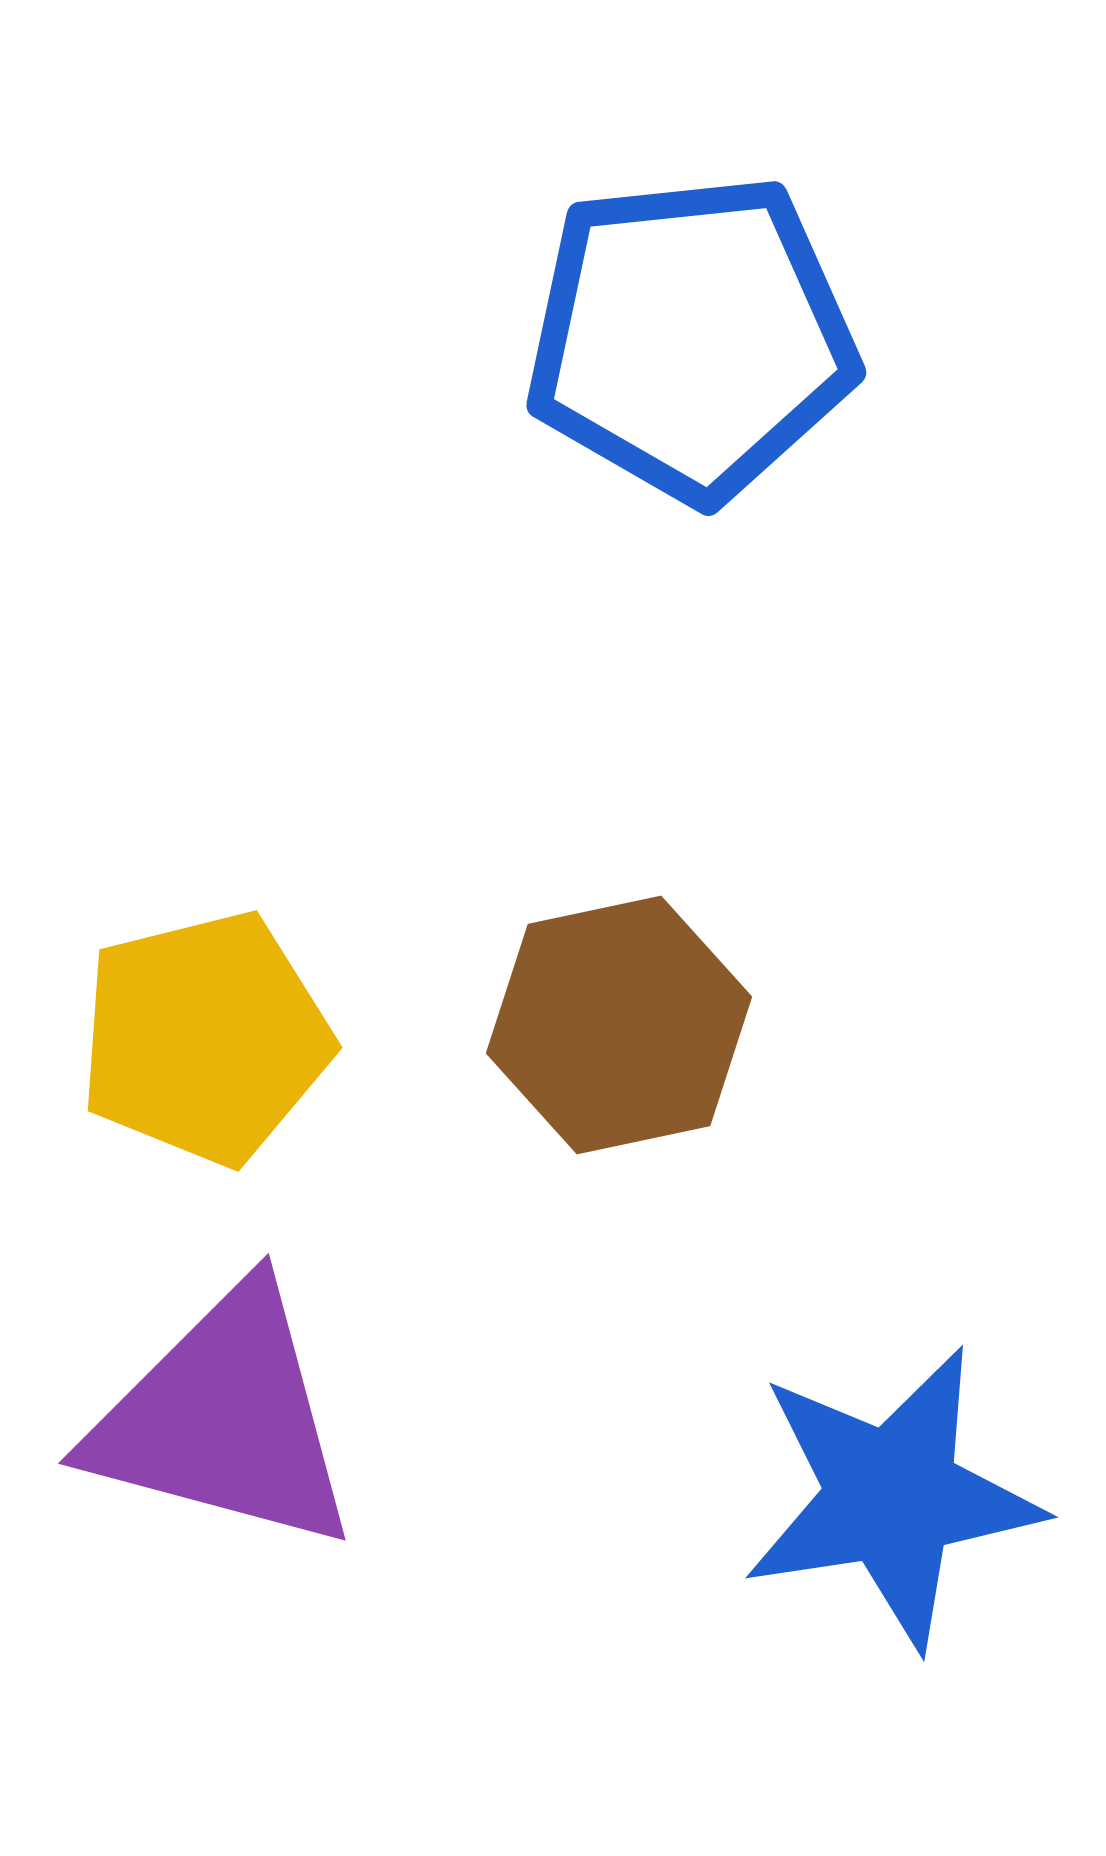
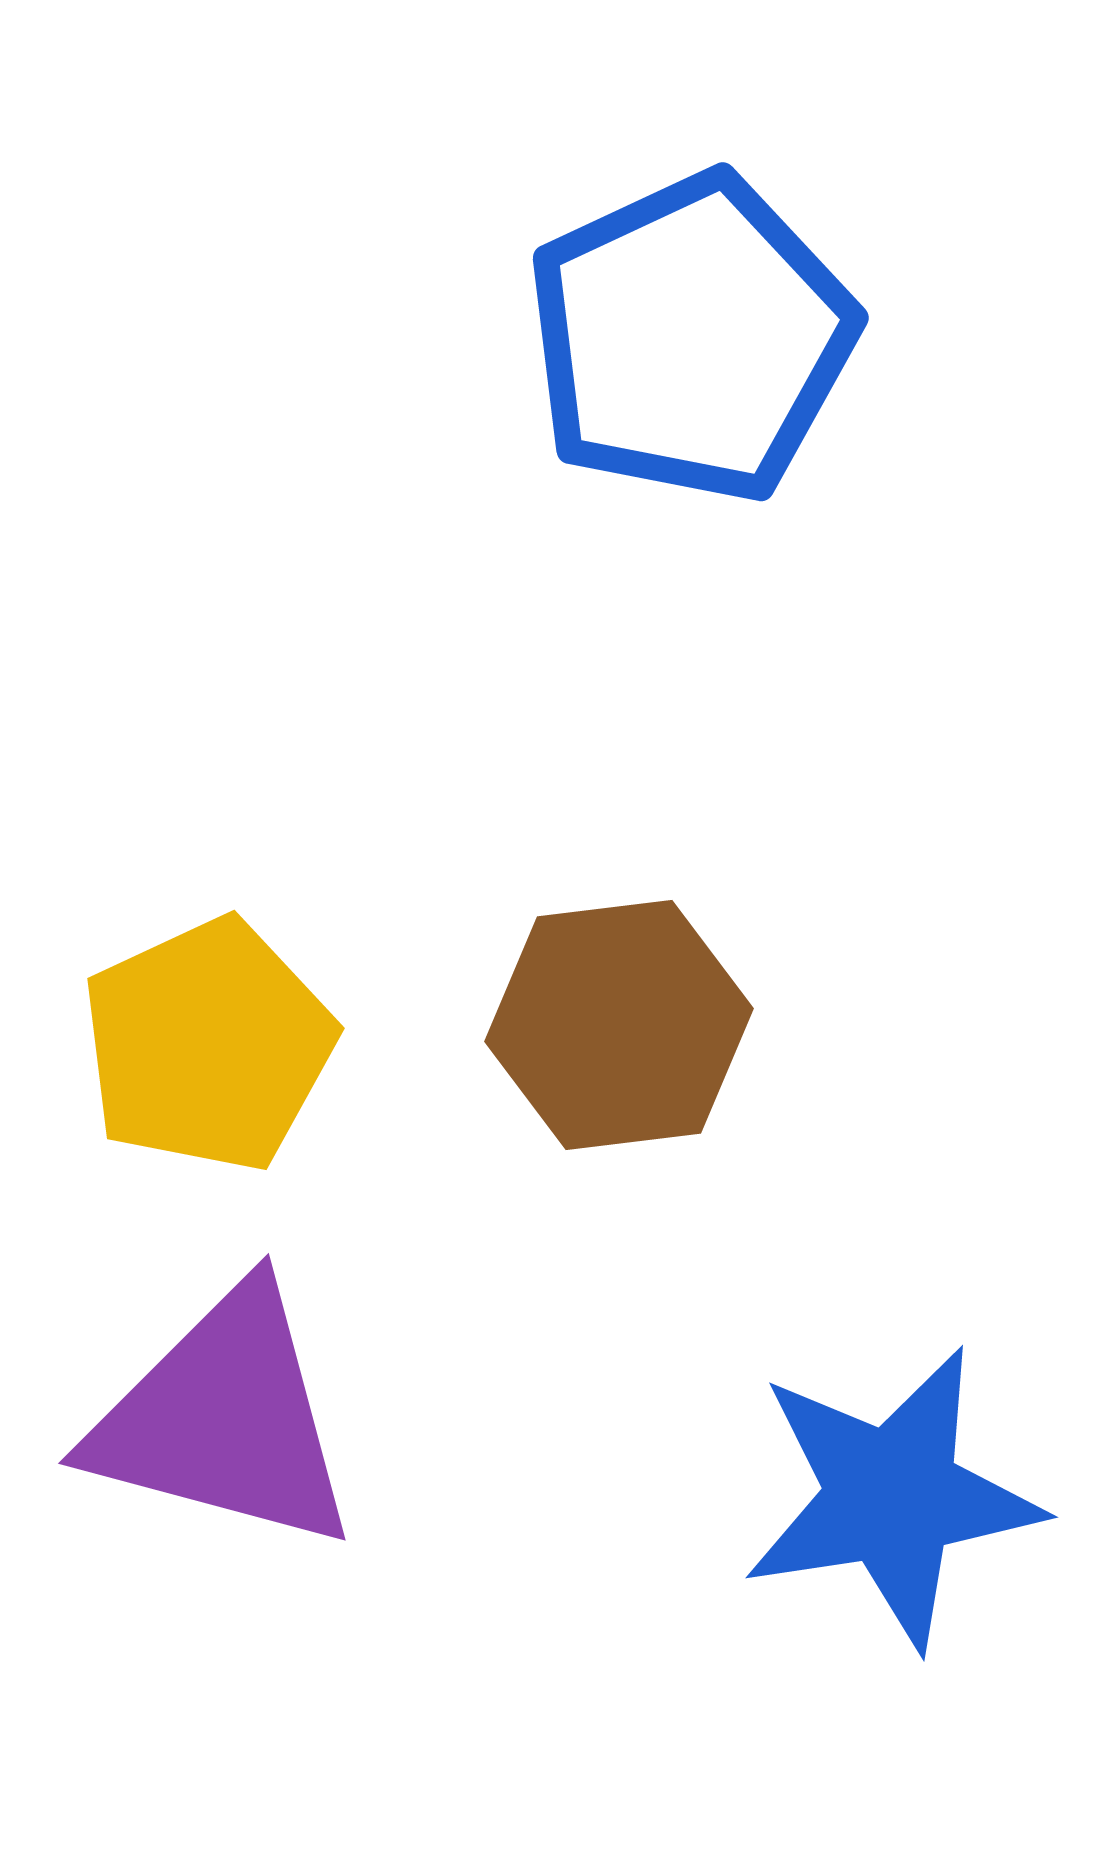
blue pentagon: rotated 19 degrees counterclockwise
brown hexagon: rotated 5 degrees clockwise
yellow pentagon: moved 3 px right, 7 px down; rotated 11 degrees counterclockwise
